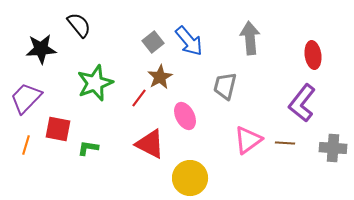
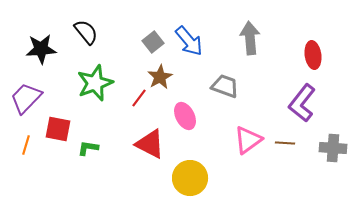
black semicircle: moved 7 px right, 7 px down
gray trapezoid: rotated 96 degrees clockwise
